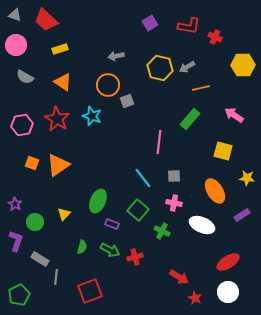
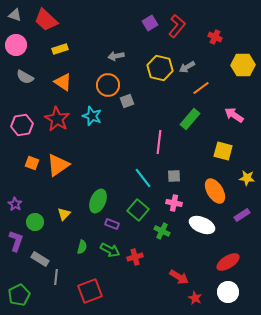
red L-shape at (189, 26): moved 12 px left; rotated 60 degrees counterclockwise
orange line at (201, 88): rotated 24 degrees counterclockwise
